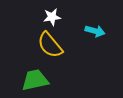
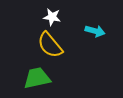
white star: rotated 18 degrees clockwise
green trapezoid: moved 2 px right, 2 px up
